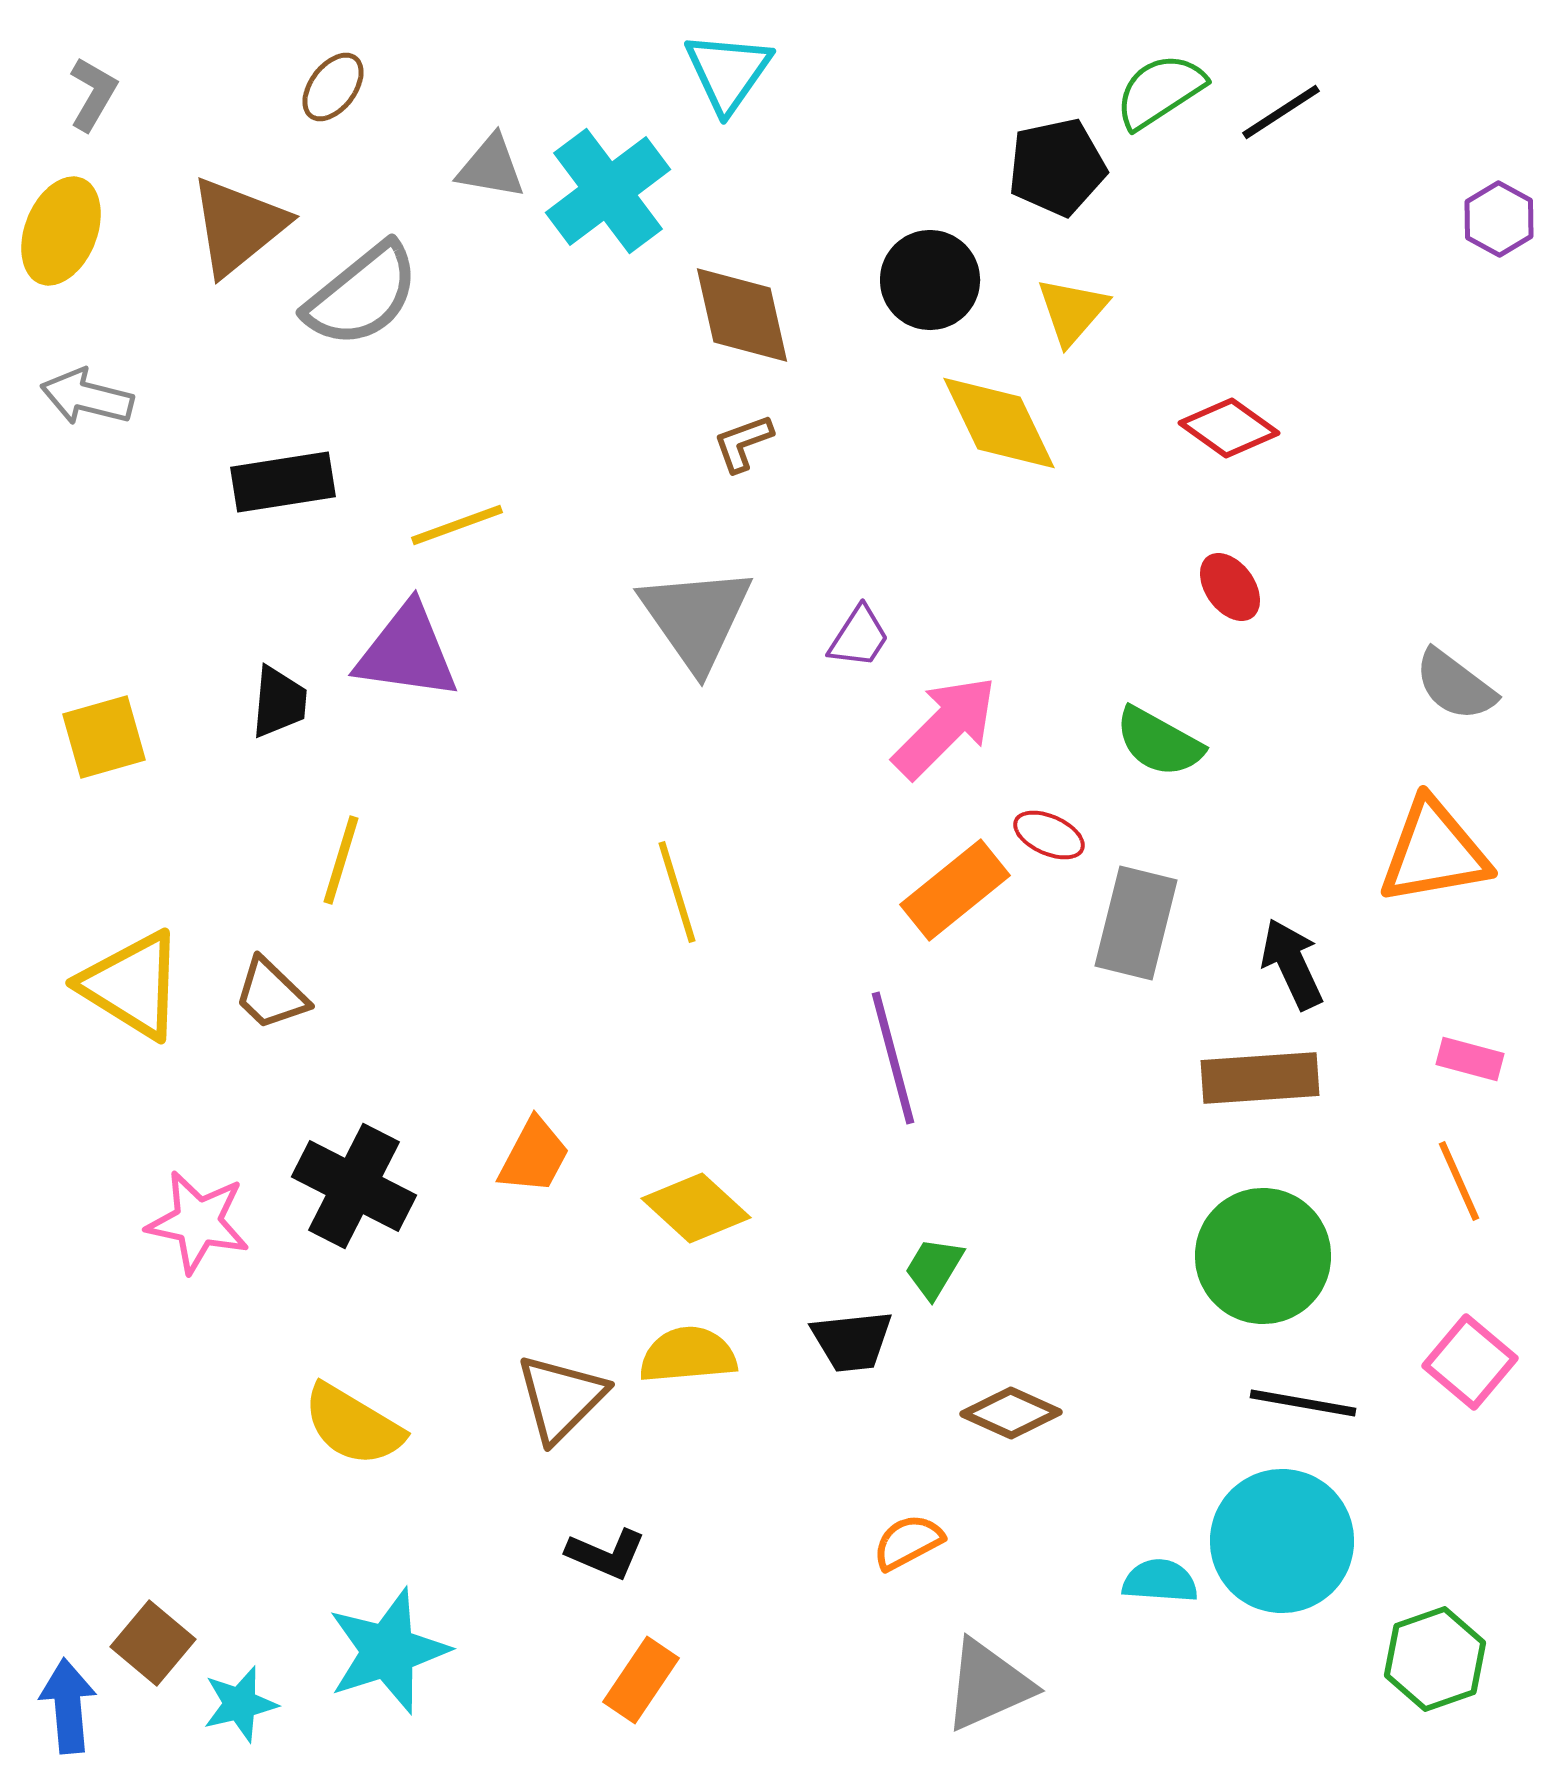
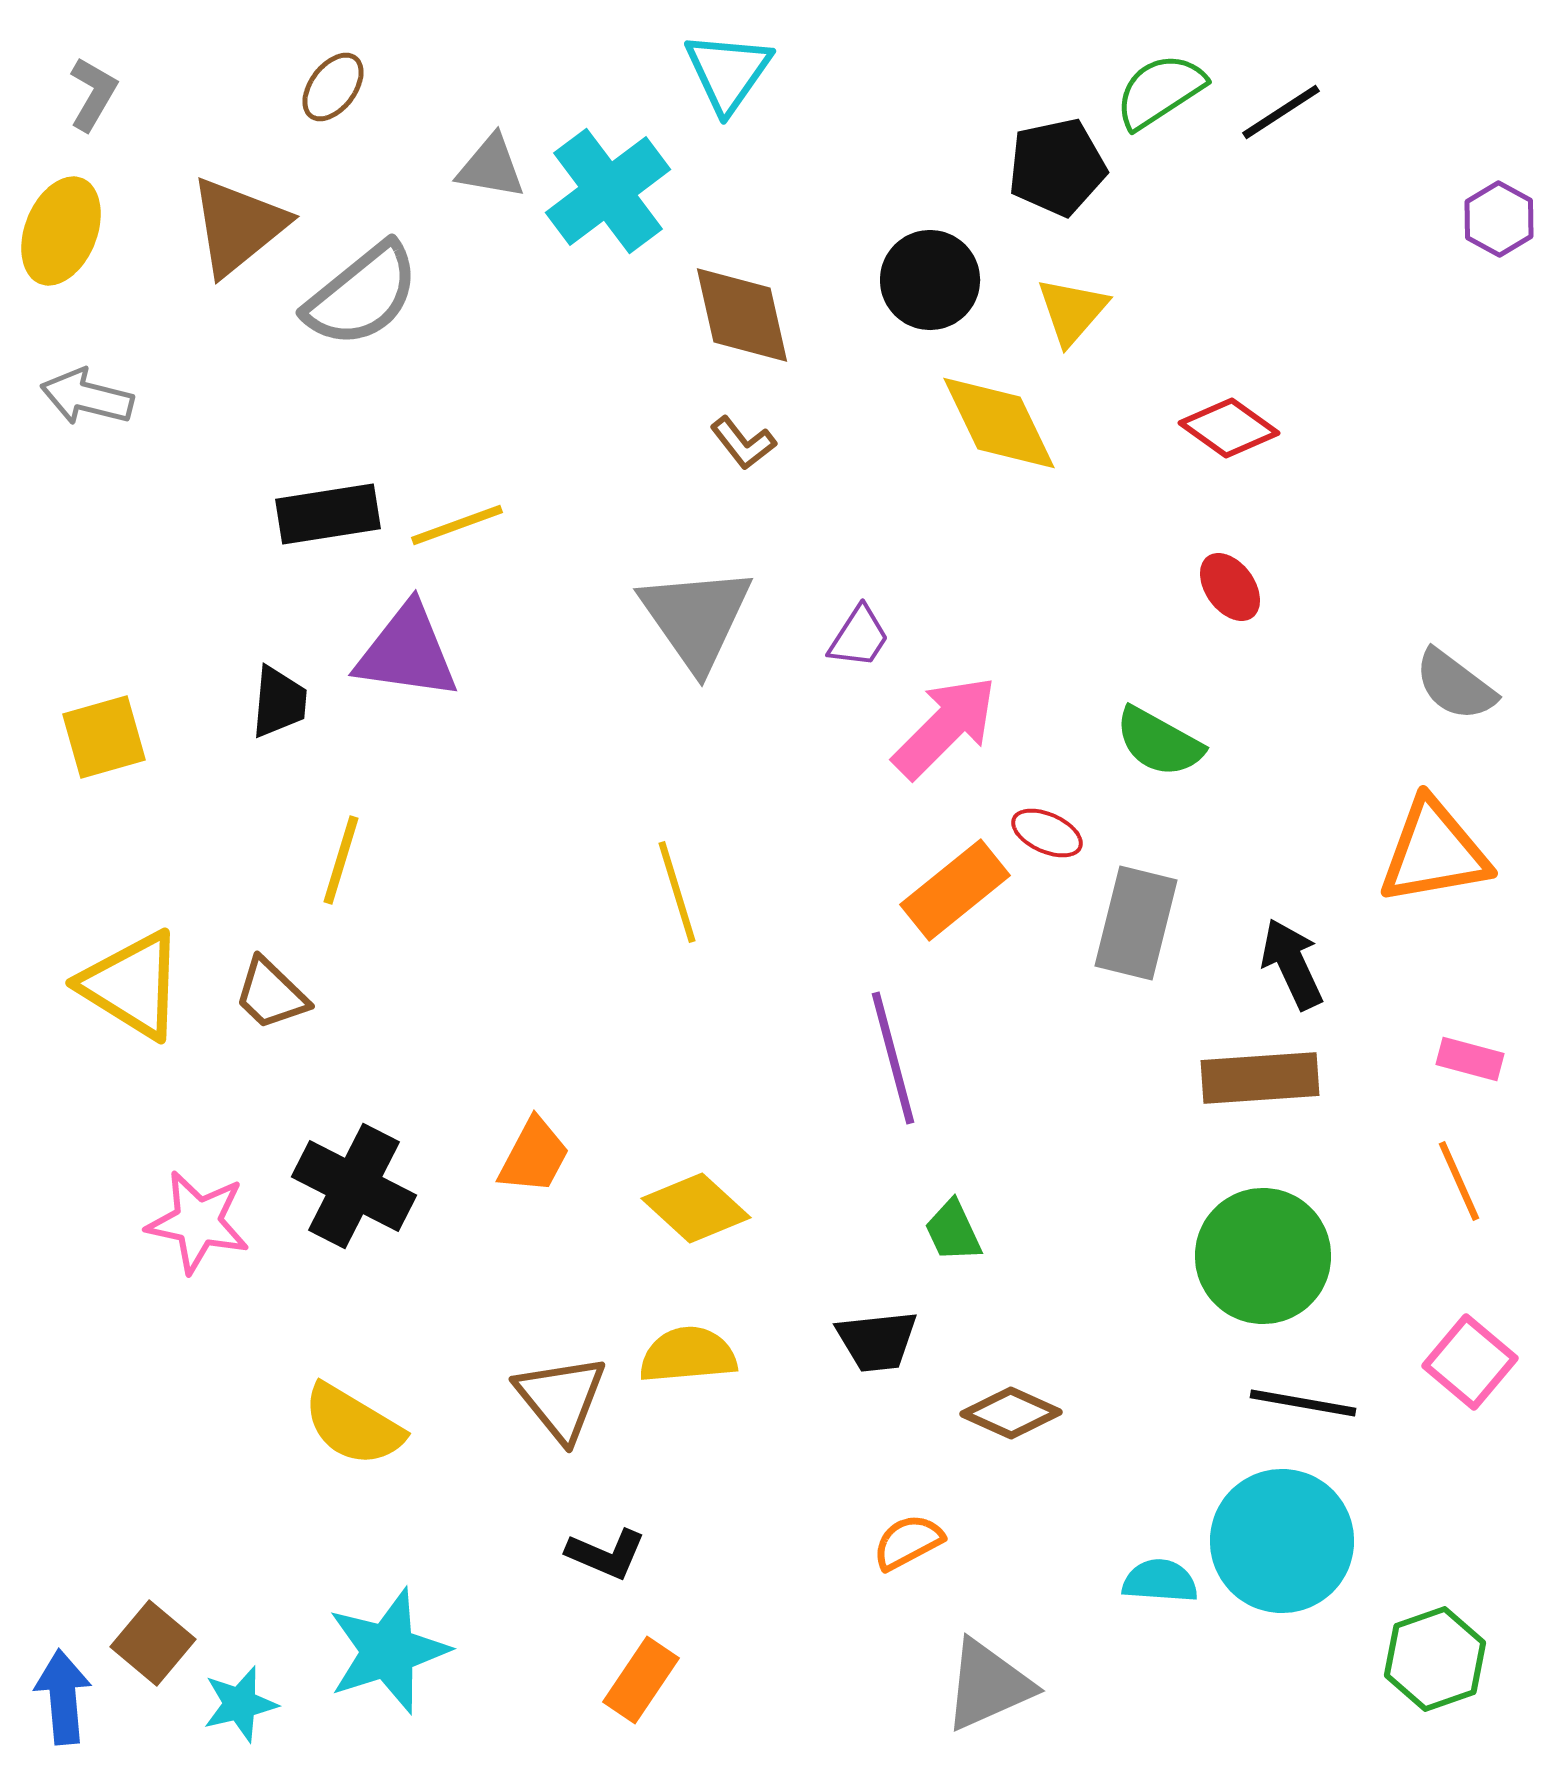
brown L-shape at (743, 443): rotated 108 degrees counterclockwise
black rectangle at (283, 482): moved 45 px right, 32 px down
red ellipse at (1049, 835): moved 2 px left, 2 px up
green trapezoid at (934, 1268): moved 19 px right, 37 px up; rotated 56 degrees counterclockwise
black trapezoid at (852, 1341): moved 25 px right
brown triangle at (561, 1398): rotated 24 degrees counterclockwise
blue arrow at (68, 1706): moved 5 px left, 9 px up
